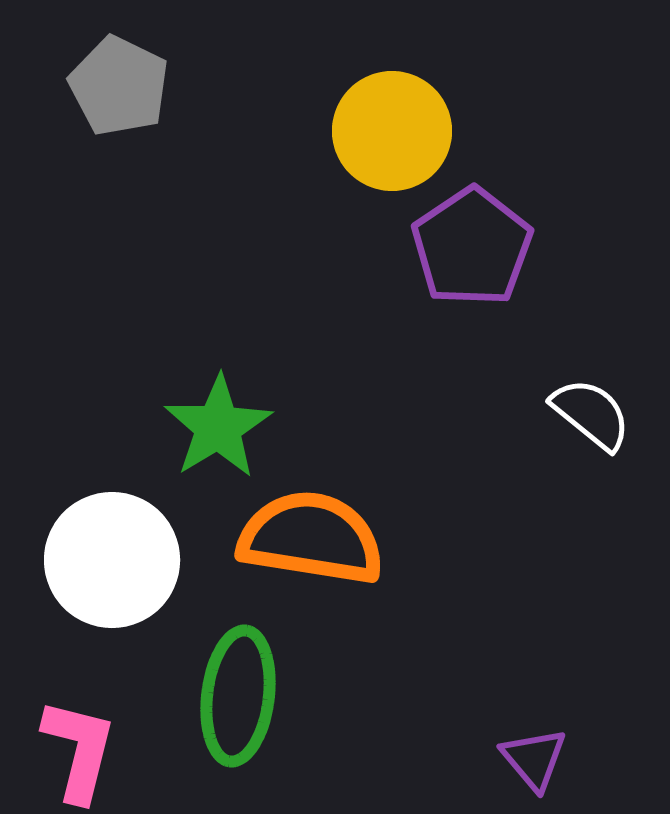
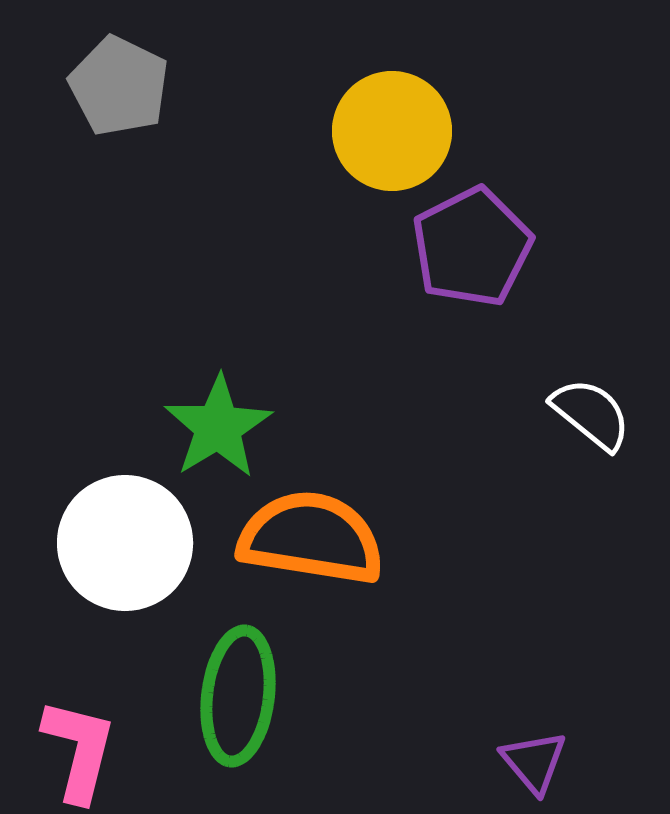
purple pentagon: rotated 7 degrees clockwise
white circle: moved 13 px right, 17 px up
purple triangle: moved 3 px down
